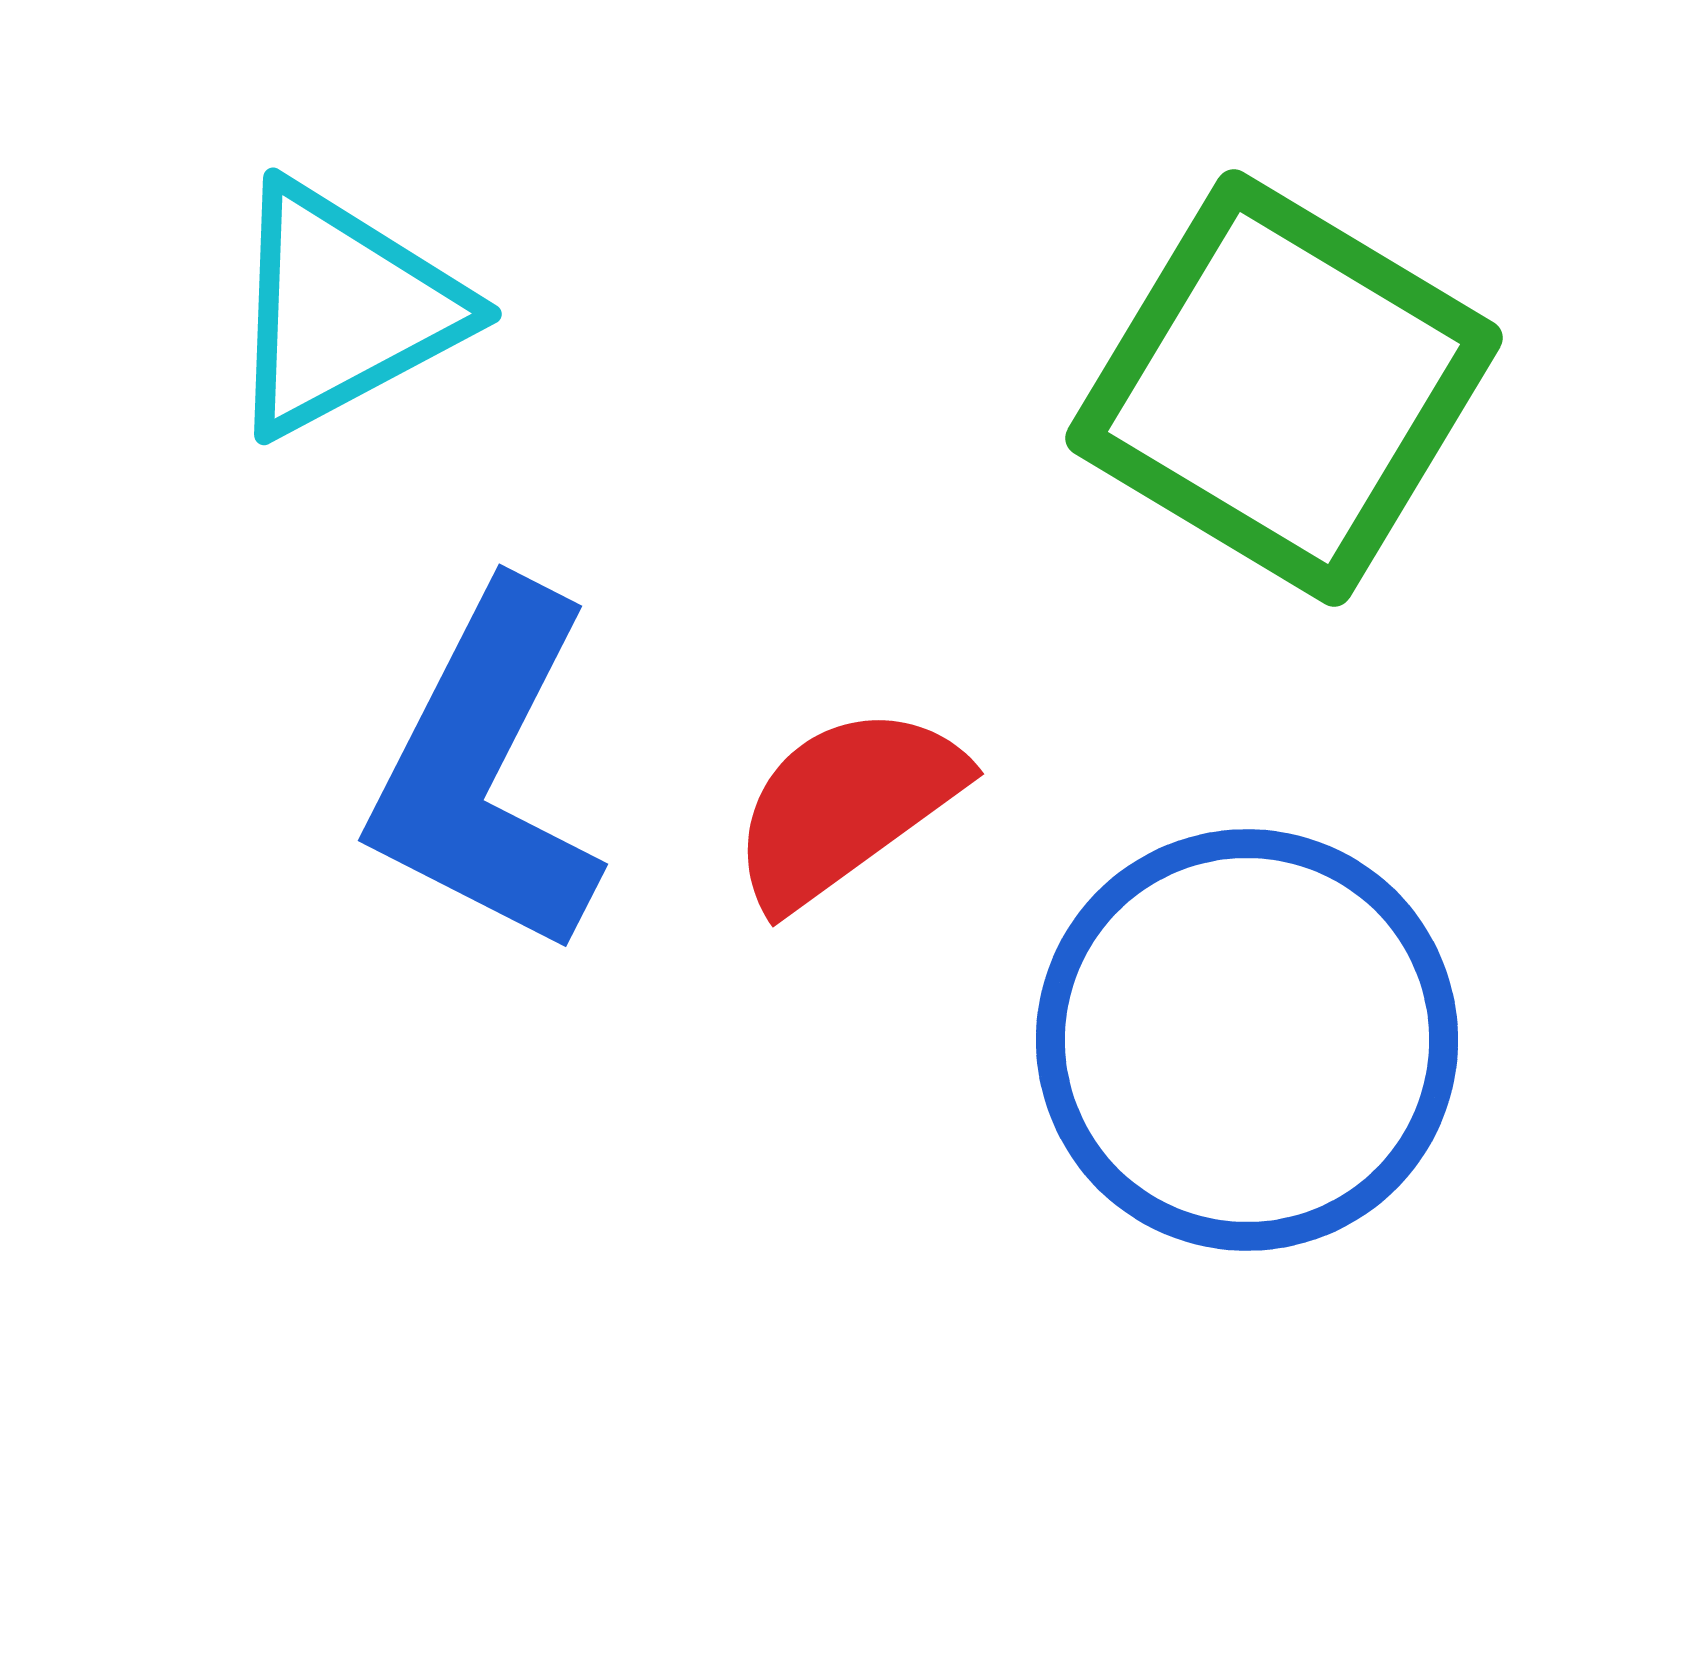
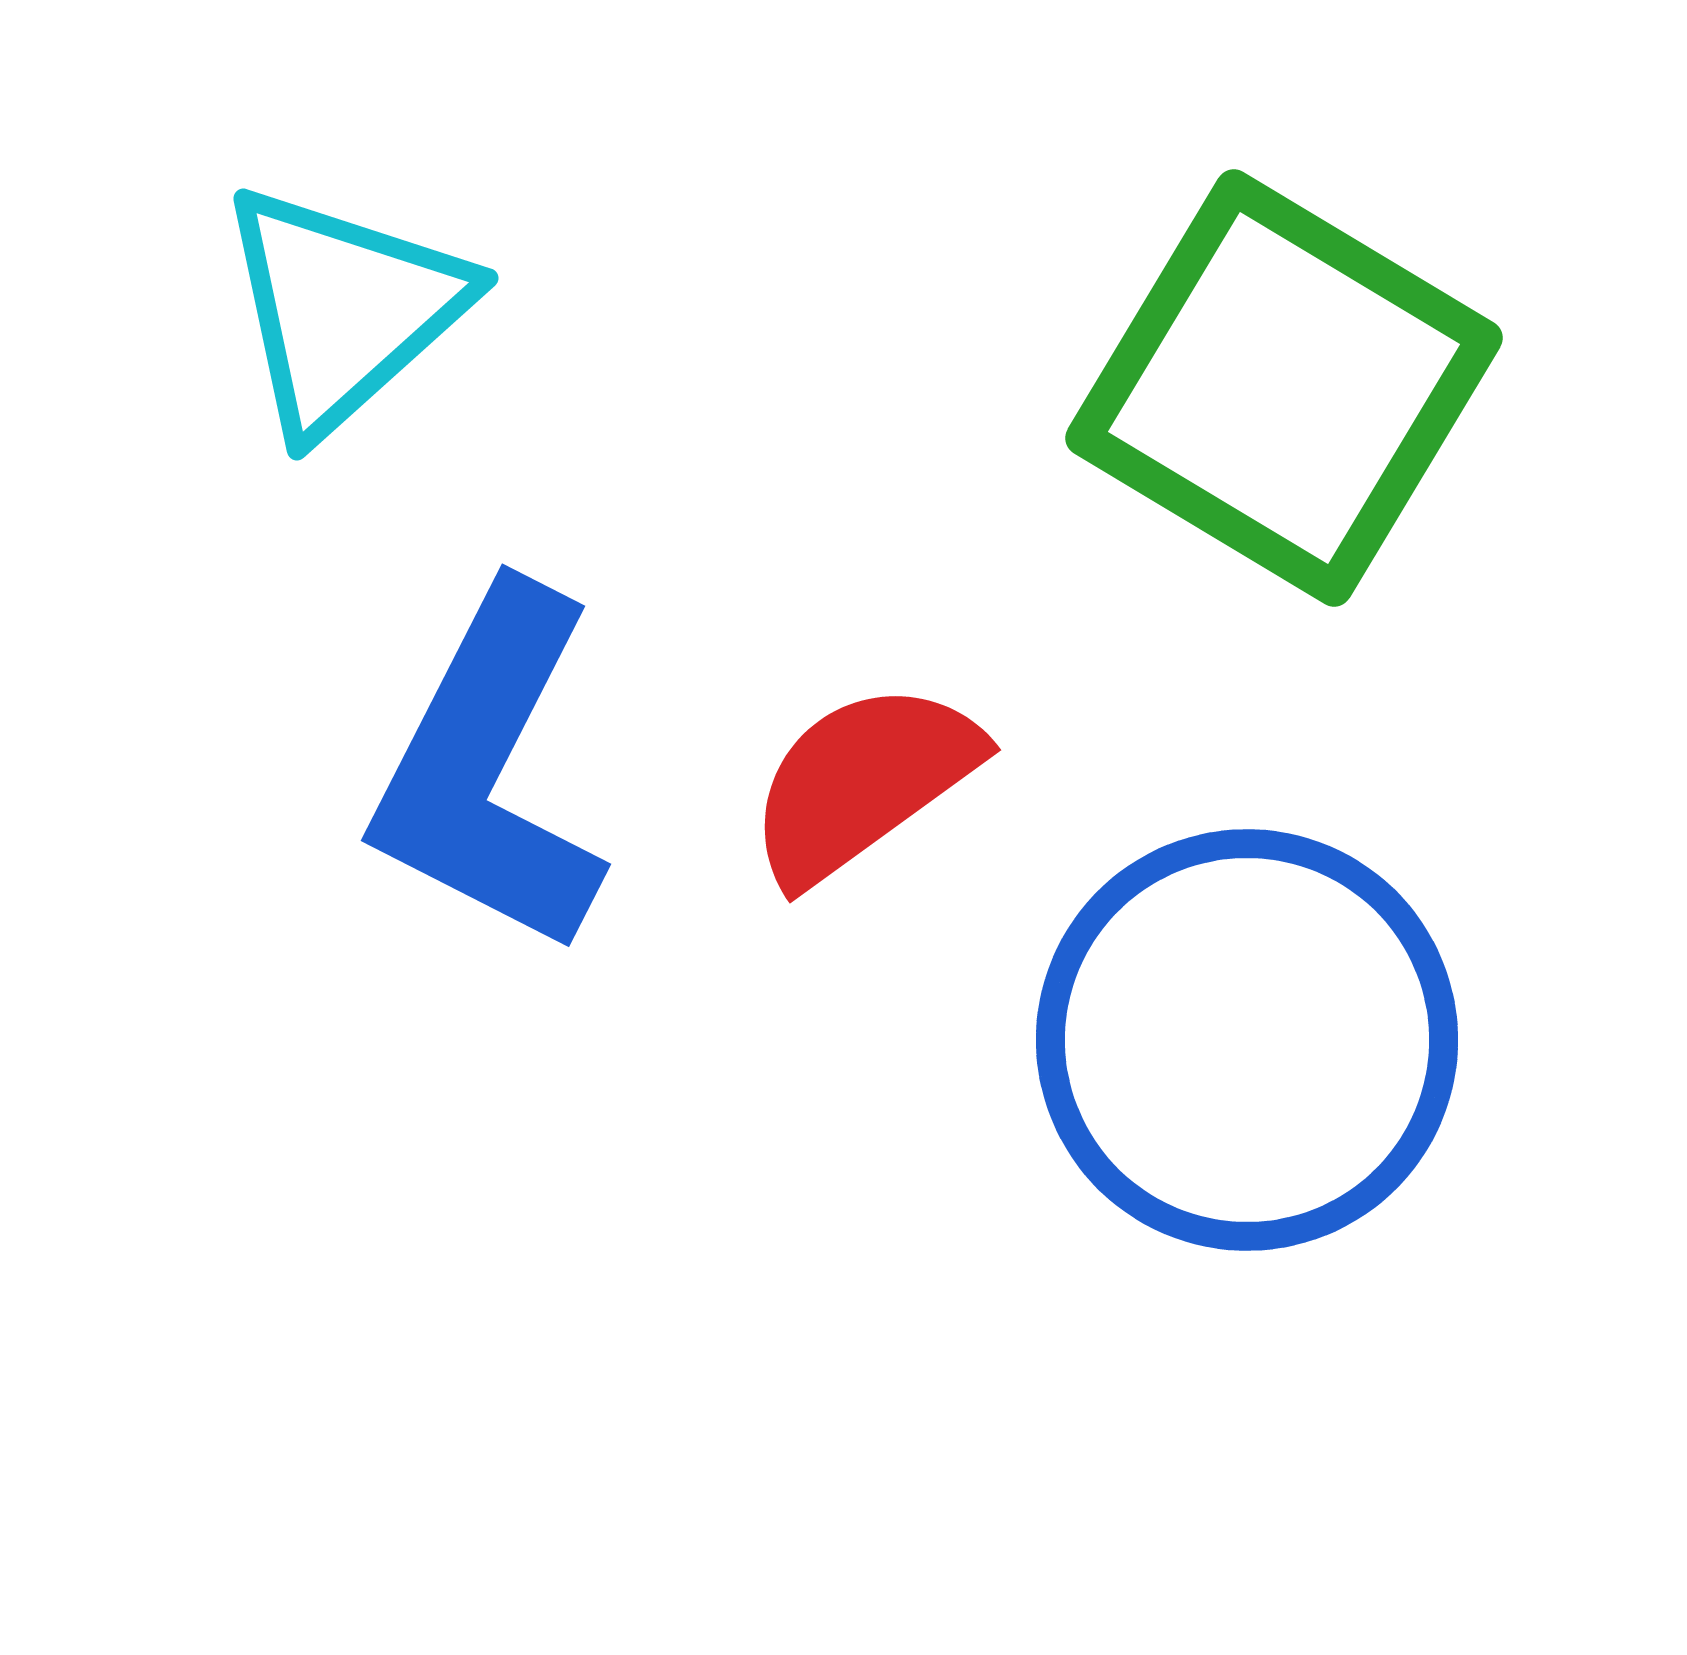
cyan triangle: rotated 14 degrees counterclockwise
blue L-shape: moved 3 px right
red semicircle: moved 17 px right, 24 px up
